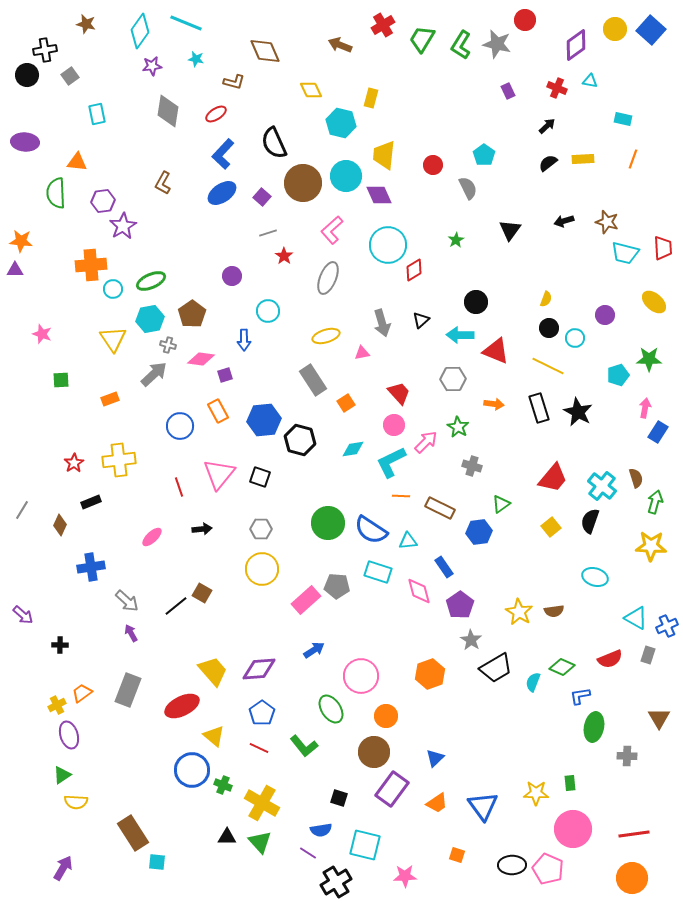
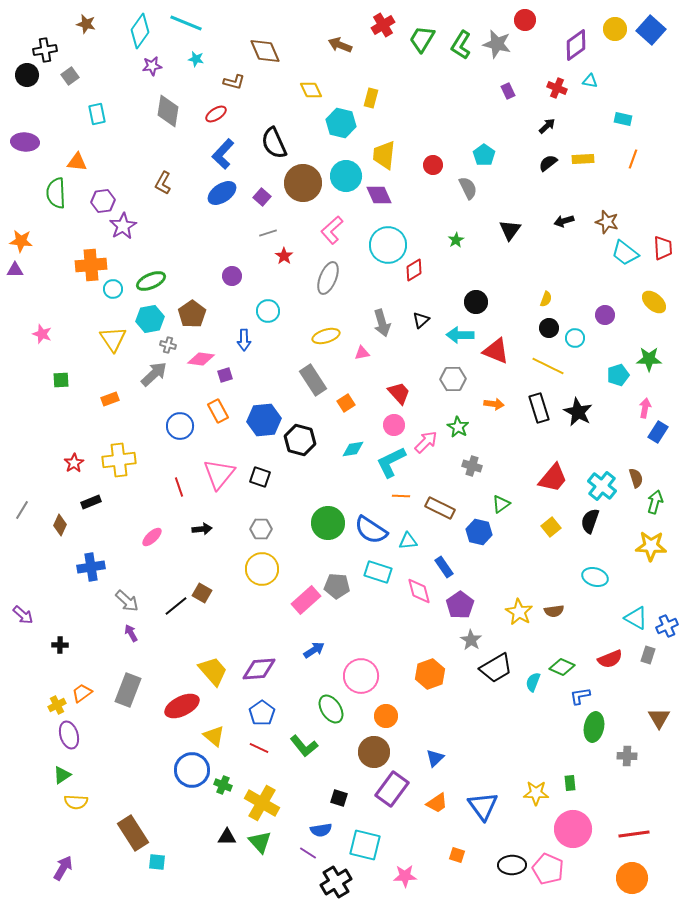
cyan trapezoid at (625, 253): rotated 24 degrees clockwise
blue hexagon at (479, 532): rotated 20 degrees clockwise
